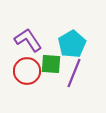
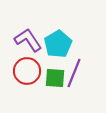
cyan pentagon: moved 14 px left
green square: moved 4 px right, 14 px down
